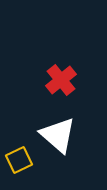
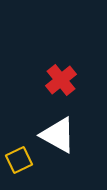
white triangle: rotated 12 degrees counterclockwise
